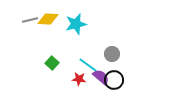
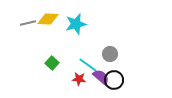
gray line: moved 2 px left, 3 px down
gray circle: moved 2 px left
